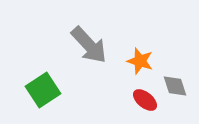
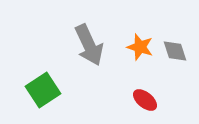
gray arrow: rotated 18 degrees clockwise
orange star: moved 14 px up
gray diamond: moved 35 px up
